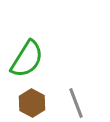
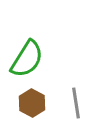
gray line: rotated 12 degrees clockwise
